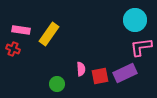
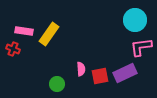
pink rectangle: moved 3 px right, 1 px down
